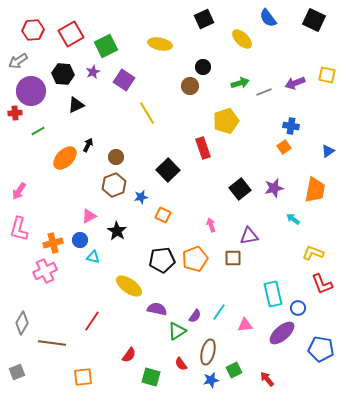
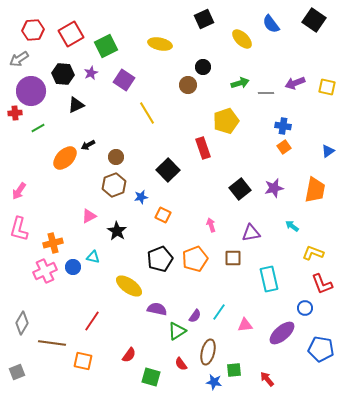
blue semicircle at (268, 18): moved 3 px right, 6 px down
black square at (314, 20): rotated 10 degrees clockwise
gray arrow at (18, 61): moved 1 px right, 2 px up
purple star at (93, 72): moved 2 px left, 1 px down
yellow square at (327, 75): moved 12 px down
brown circle at (190, 86): moved 2 px left, 1 px up
gray line at (264, 92): moved 2 px right, 1 px down; rotated 21 degrees clockwise
blue cross at (291, 126): moved 8 px left
green line at (38, 131): moved 3 px up
black arrow at (88, 145): rotated 144 degrees counterclockwise
cyan arrow at (293, 219): moved 1 px left, 7 px down
purple triangle at (249, 236): moved 2 px right, 3 px up
blue circle at (80, 240): moved 7 px left, 27 px down
black pentagon at (162, 260): moved 2 px left, 1 px up; rotated 15 degrees counterclockwise
cyan rectangle at (273, 294): moved 4 px left, 15 px up
blue circle at (298, 308): moved 7 px right
green square at (234, 370): rotated 21 degrees clockwise
orange square at (83, 377): moved 16 px up; rotated 18 degrees clockwise
blue star at (211, 380): moved 3 px right, 2 px down; rotated 21 degrees clockwise
